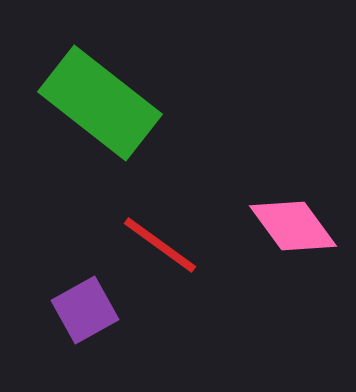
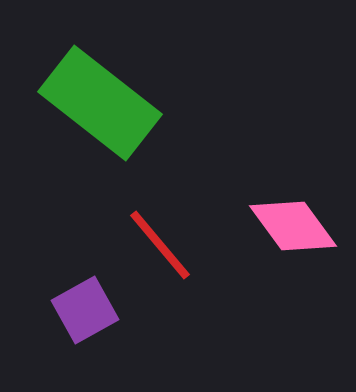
red line: rotated 14 degrees clockwise
